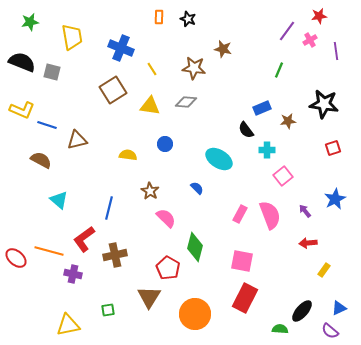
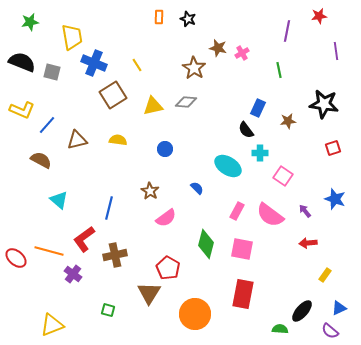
purple line at (287, 31): rotated 25 degrees counterclockwise
pink cross at (310, 40): moved 68 px left, 13 px down
blue cross at (121, 48): moved 27 px left, 15 px down
brown star at (223, 49): moved 5 px left, 1 px up
brown star at (194, 68): rotated 25 degrees clockwise
yellow line at (152, 69): moved 15 px left, 4 px up
green line at (279, 70): rotated 35 degrees counterclockwise
brown square at (113, 90): moved 5 px down
yellow triangle at (150, 106): moved 3 px right; rotated 20 degrees counterclockwise
blue rectangle at (262, 108): moved 4 px left; rotated 42 degrees counterclockwise
blue line at (47, 125): rotated 66 degrees counterclockwise
blue circle at (165, 144): moved 5 px down
cyan cross at (267, 150): moved 7 px left, 3 px down
yellow semicircle at (128, 155): moved 10 px left, 15 px up
cyan ellipse at (219, 159): moved 9 px right, 7 px down
pink square at (283, 176): rotated 18 degrees counterclockwise
blue star at (335, 199): rotated 25 degrees counterclockwise
pink rectangle at (240, 214): moved 3 px left, 3 px up
pink semicircle at (270, 215): rotated 148 degrees clockwise
pink semicircle at (166, 218): rotated 100 degrees clockwise
green diamond at (195, 247): moved 11 px right, 3 px up
pink square at (242, 261): moved 12 px up
yellow rectangle at (324, 270): moved 1 px right, 5 px down
purple cross at (73, 274): rotated 24 degrees clockwise
brown triangle at (149, 297): moved 4 px up
red rectangle at (245, 298): moved 2 px left, 4 px up; rotated 16 degrees counterclockwise
green square at (108, 310): rotated 24 degrees clockwise
yellow triangle at (68, 325): moved 16 px left; rotated 10 degrees counterclockwise
